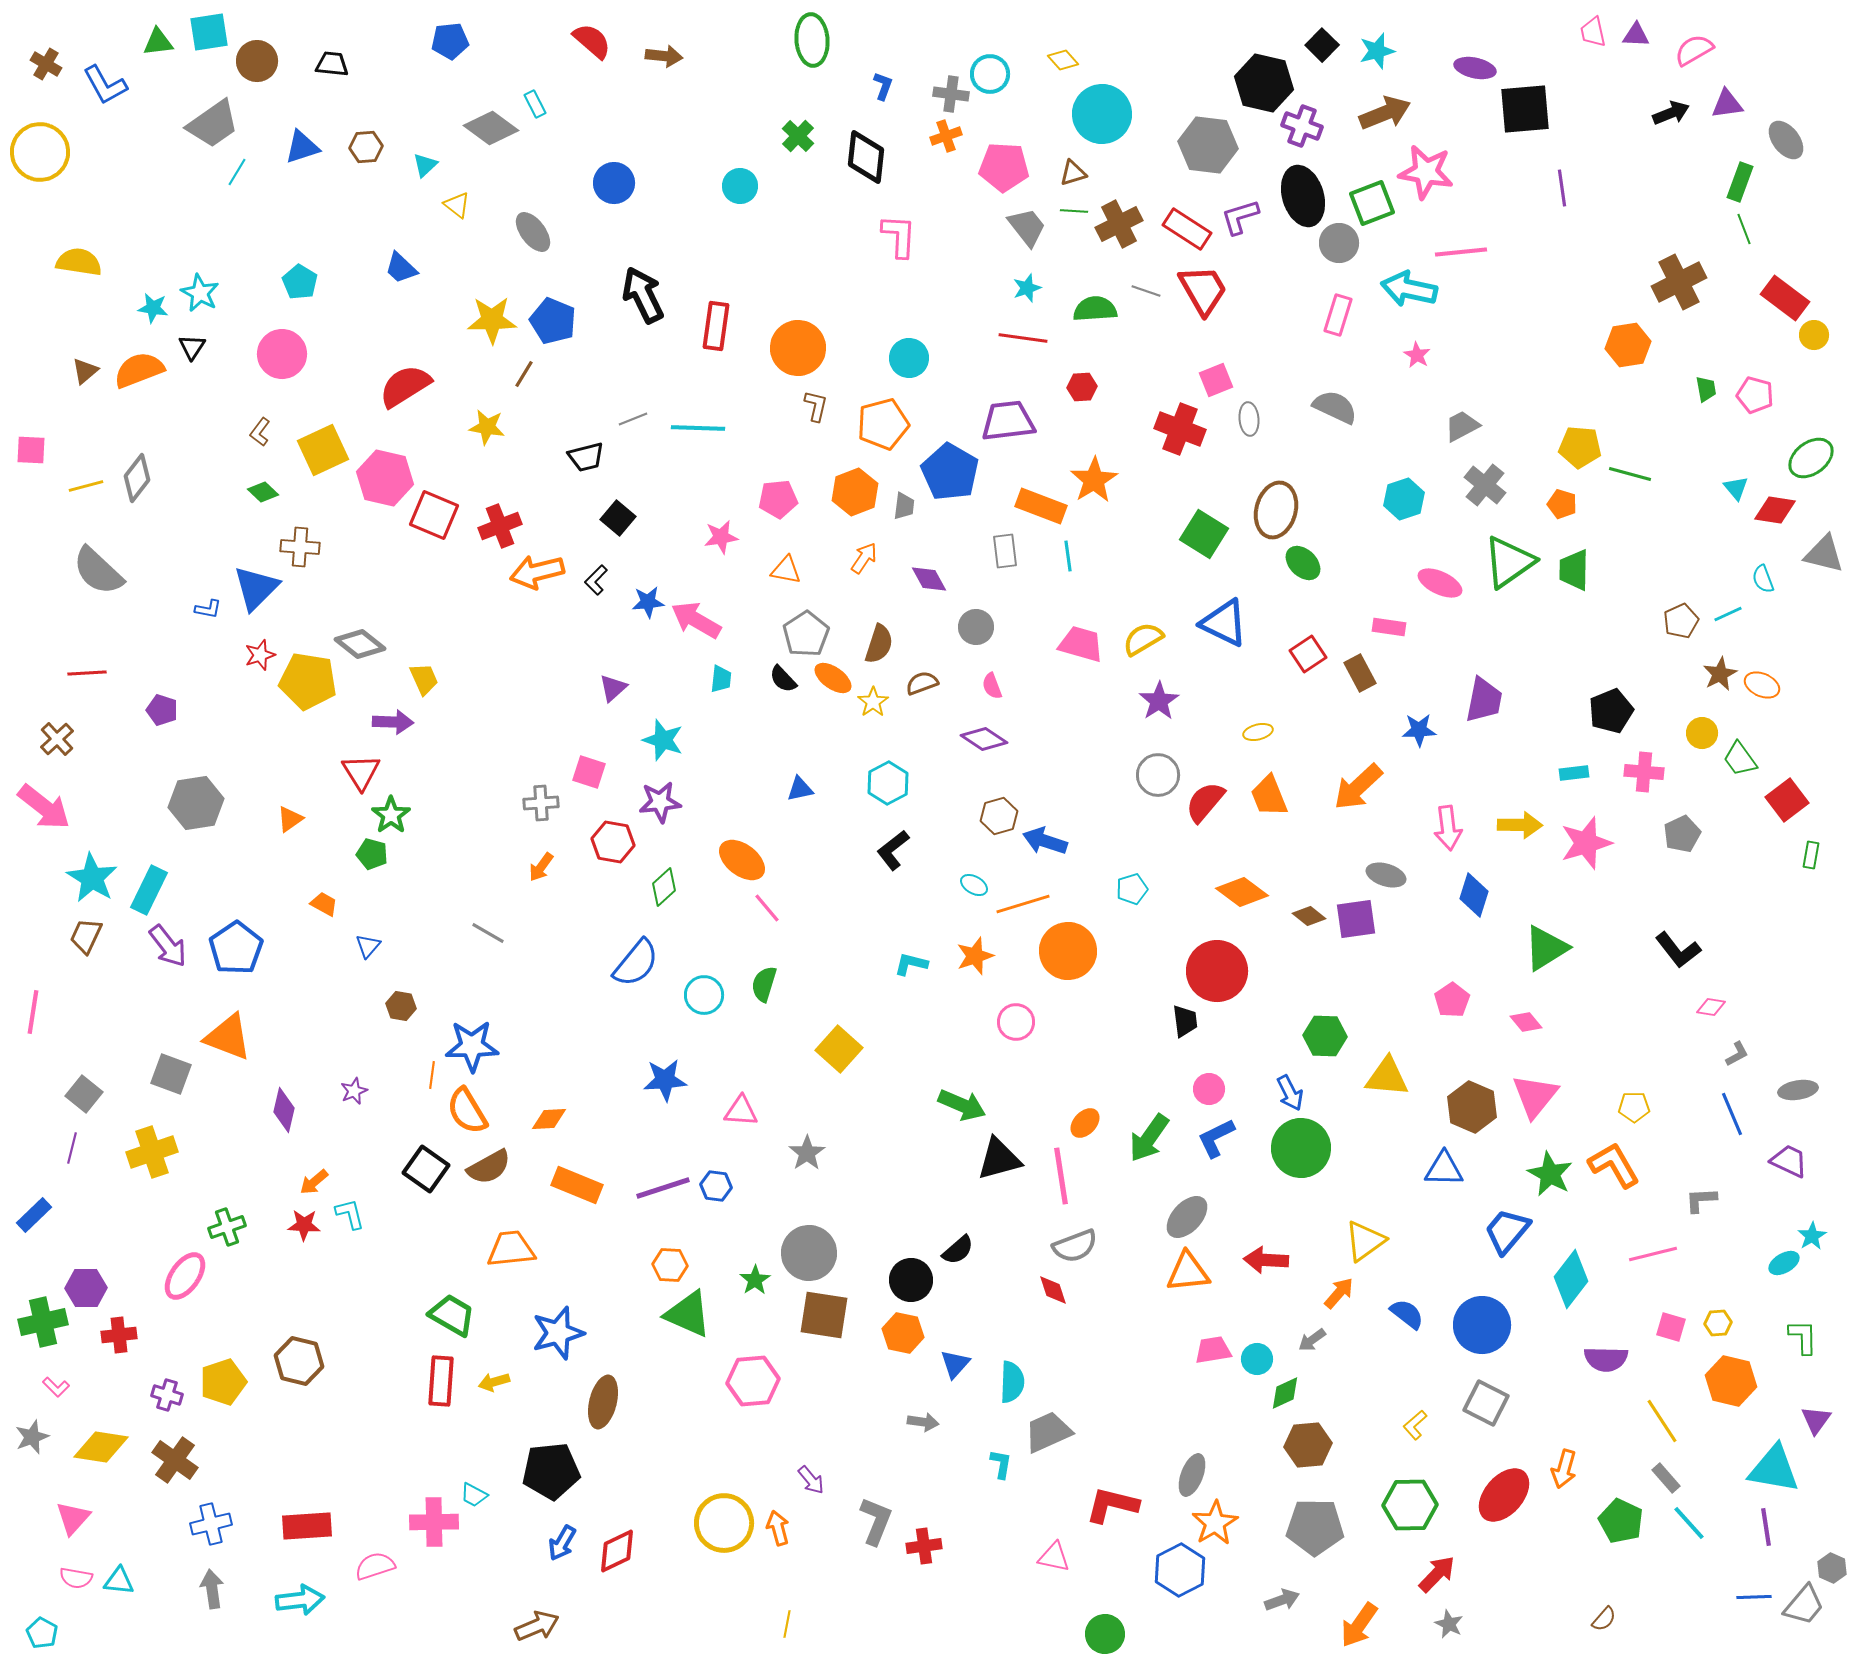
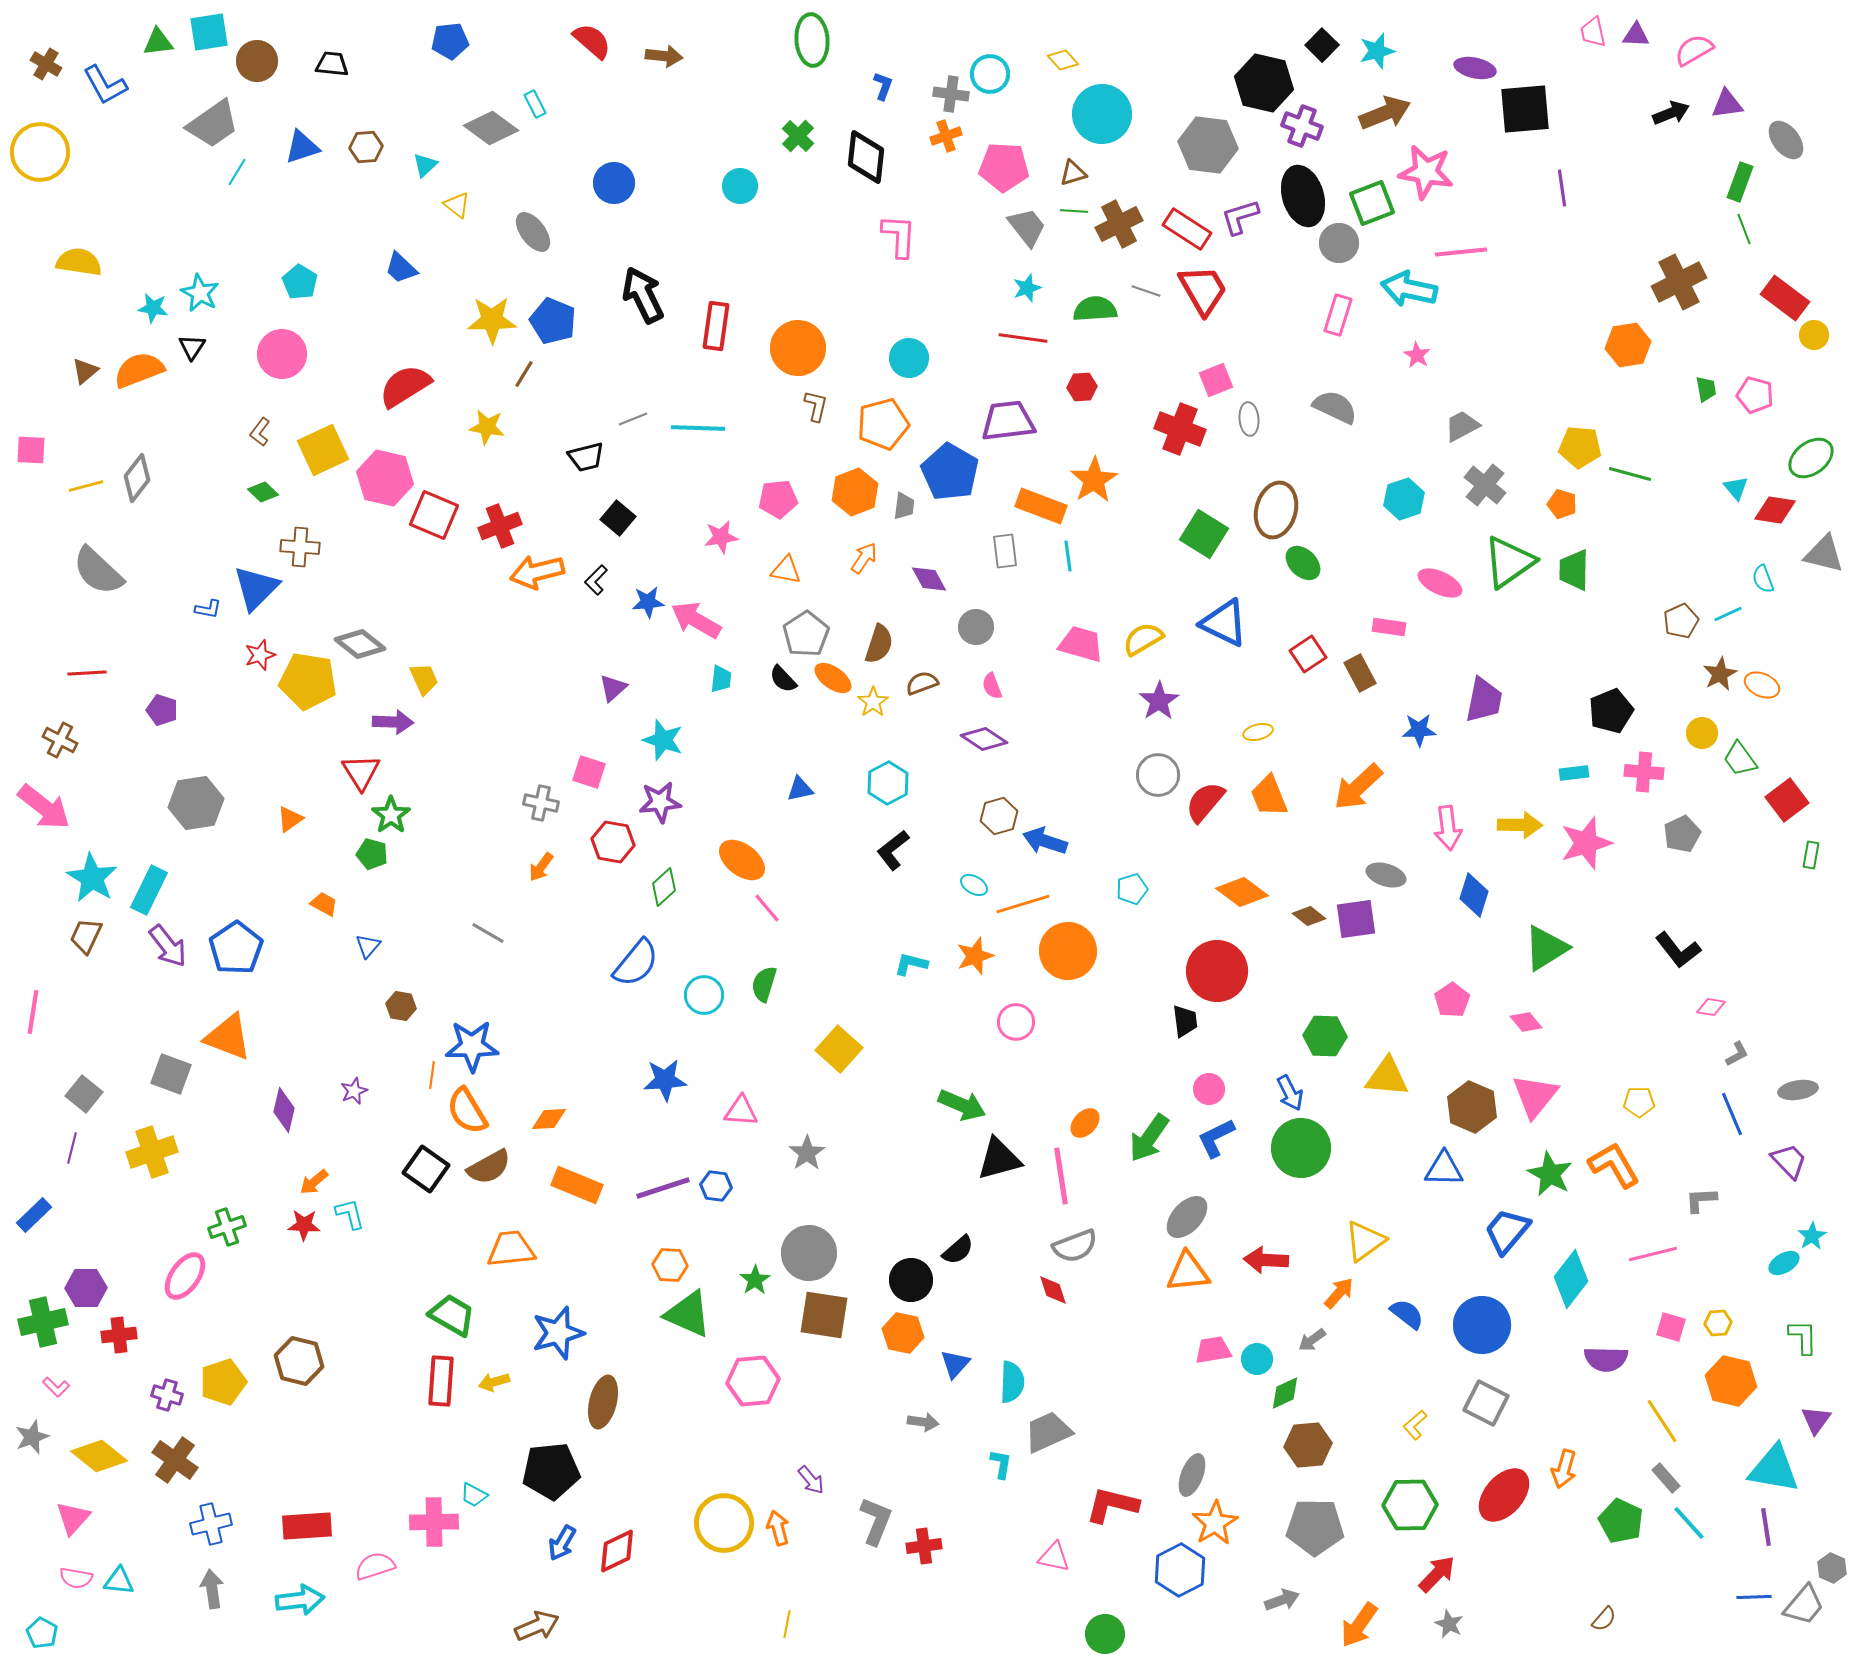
brown cross at (57, 739): moved 3 px right, 1 px down; rotated 20 degrees counterclockwise
gray cross at (541, 803): rotated 16 degrees clockwise
yellow pentagon at (1634, 1107): moved 5 px right, 5 px up
purple trapezoid at (1789, 1161): rotated 21 degrees clockwise
yellow diamond at (101, 1447): moved 2 px left, 9 px down; rotated 30 degrees clockwise
